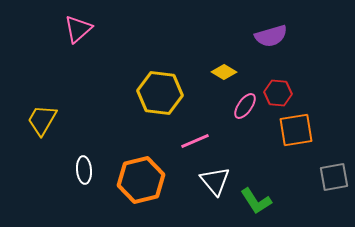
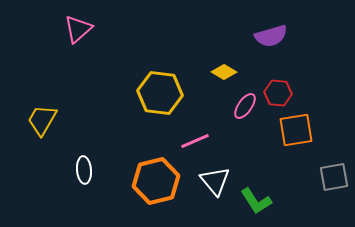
orange hexagon: moved 15 px right, 1 px down
